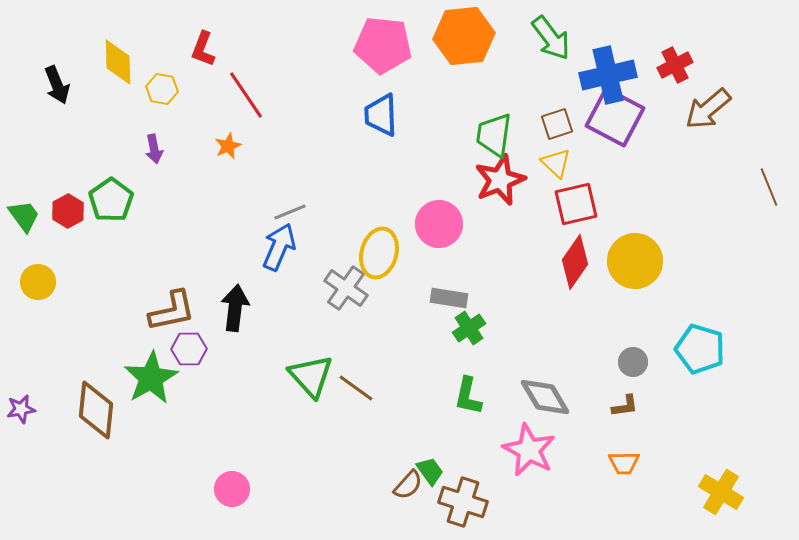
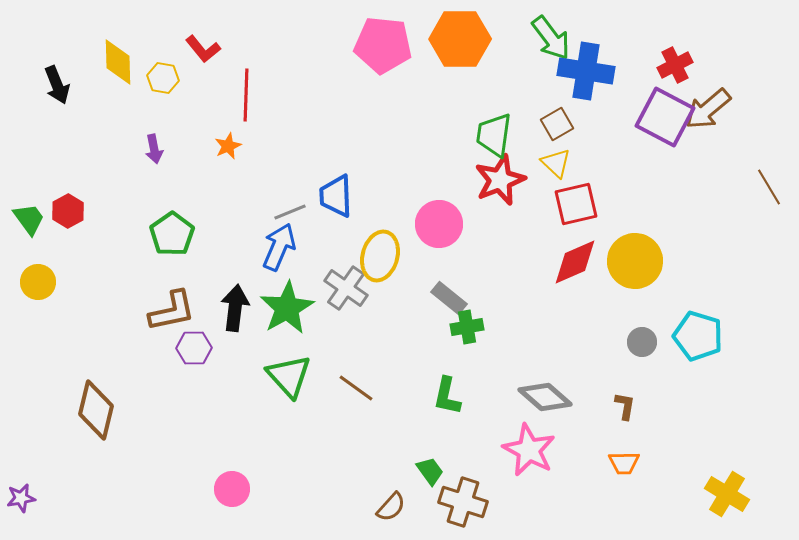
orange hexagon at (464, 36): moved 4 px left, 3 px down; rotated 6 degrees clockwise
red L-shape at (203, 49): rotated 60 degrees counterclockwise
blue cross at (608, 75): moved 22 px left, 4 px up; rotated 22 degrees clockwise
yellow hexagon at (162, 89): moved 1 px right, 11 px up
red line at (246, 95): rotated 36 degrees clockwise
blue trapezoid at (381, 115): moved 45 px left, 81 px down
purple square at (615, 117): moved 50 px right
brown square at (557, 124): rotated 12 degrees counterclockwise
brown line at (769, 187): rotated 9 degrees counterclockwise
green pentagon at (111, 200): moved 61 px right, 34 px down
green trapezoid at (24, 216): moved 5 px right, 3 px down
yellow ellipse at (379, 253): moved 1 px right, 3 px down
red diamond at (575, 262): rotated 32 degrees clockwise
gray rectangle at (449, 298): rotated 30 degrees clockwise
green cross at (469, 328): moved 2 px left, 1 px up; rotated 24 degrees clockwise
purple hexagon at (189, 349): moved 5 px right, 1 px up
cyan pentagon at (700, 349): moved 2 px left, 13 px up
gray circle at (633, 362): moved 9 px right, 20 px up
green triangle at (311, 376): moved 22 px left
green star at (151, 378): moved 136 px right, 70 px up
green L-shape at (468, 396): moved 21 px left
gray diamond at (545, 397): rotated 18 degrees counterclockwise
brown L-shape at (625, 406): rotated 72 degrees counterclockwise
purple star at (21, 409): moved 89 px down
brown diamond at (96, 410): rotated 8 degrees clockwise
brown semicircle at (408, 485): moved 17 px left, 22 px down
yellow cross at (721, 492): moved 6 px right, 2 px down
